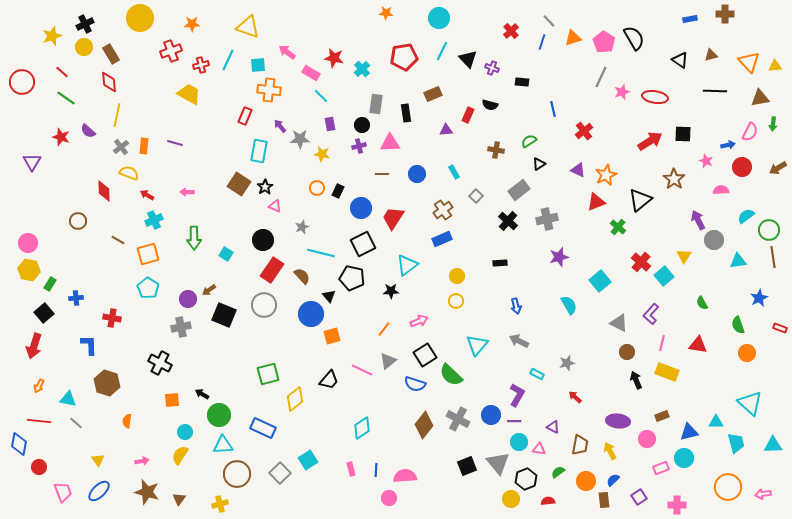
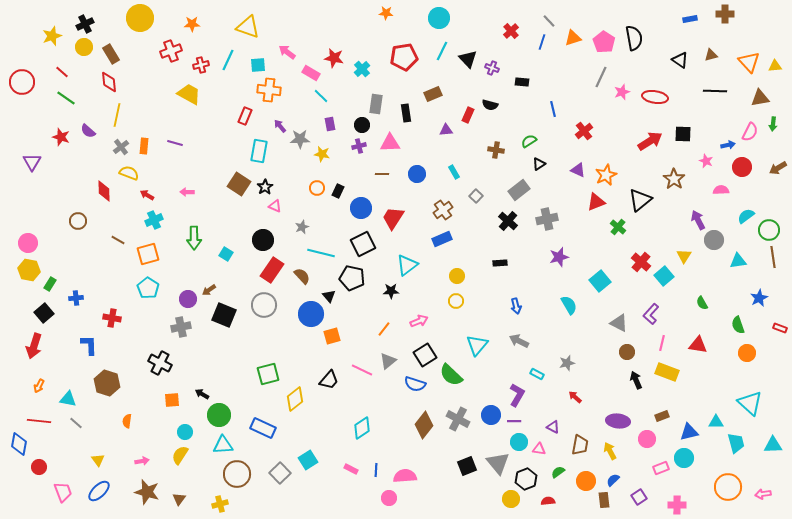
black semicircle at (634, 38): rotated 20 degrees clockwise
pink rectangle at (351, 469): rotated 48 degrees counterclockwise
